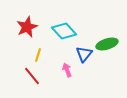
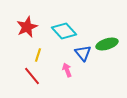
blue triangle: moved 1 px left, 1 px up; rotated 18 degrees counterclockwise
